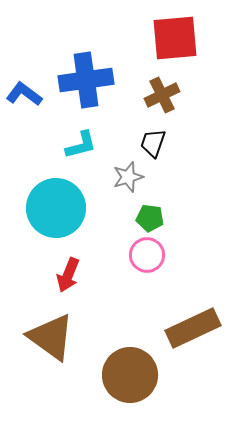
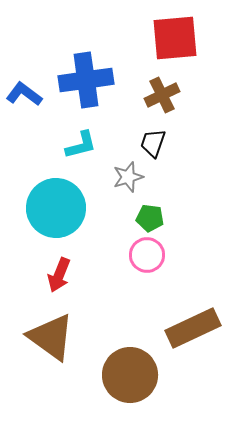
red arrow: moved 9 px left
